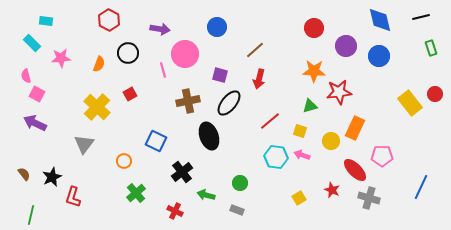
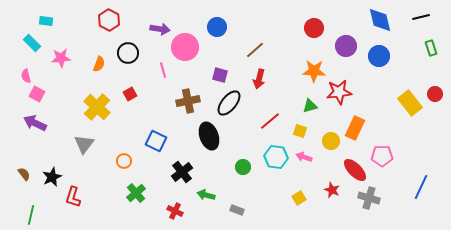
pink circle at (185, 54): moved 7 px up
pink arrow at (302, 155): moved 2 px right, 2 px down
green circle at (240, 183): moved 3 px right, 16 px up
